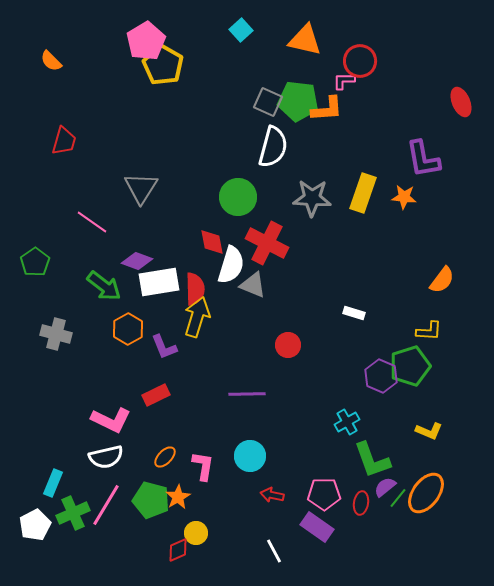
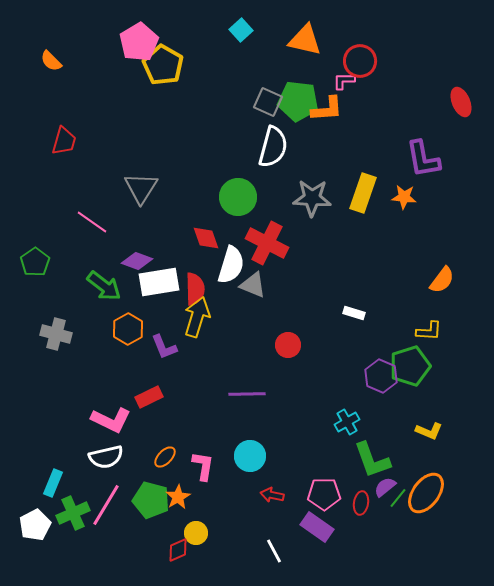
pink pentagon at (146, 41): moved 7 px left, 1 px down
red diamond at (212, 242): moved 6 px left, 4 px up; rotated 8 degrees counterclockwise
red rectangle at (156, 395): moved 7 px left, 2 px down
